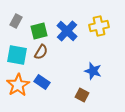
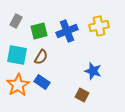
blue cross: rotated 25 degrees clockwise
brown semicircle: moved 5 px down
